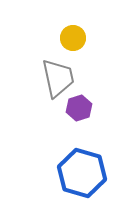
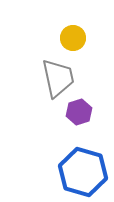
purple hexagon: moved 4 px down
blue hexagon: moved 1 px right, 1 px up
